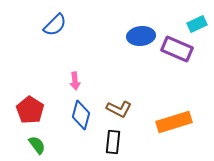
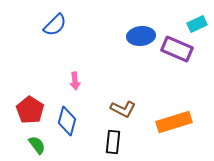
brown L-shape: moved 4 px right
blue diamond: moved 14 px left, 6 px down
